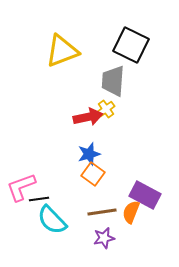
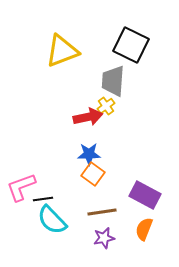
yellow cross: moved 3 px up
blue star: rotated 15 degrees clockwise
black line: moved 4 px right
orange semicircle: moved 13 px right, 17 px down
